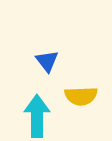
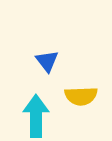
cyan arrow: moved 1 px left
